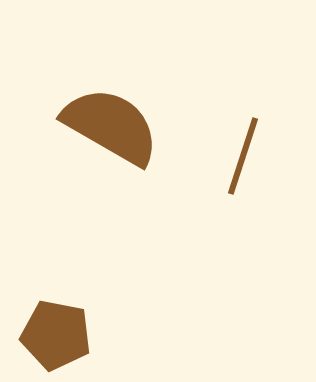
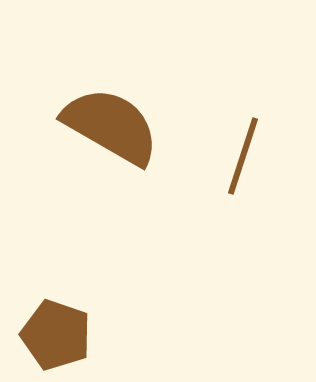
brown pentagon: rotated 8 degrees clockwise
